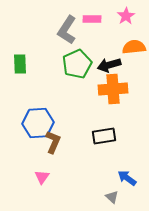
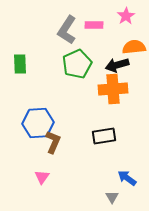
pink rectangle: moved 2 px right, 6 px down
black arrow: moved 8 px right
gray triangle: rotated 16 degrees clockwise
